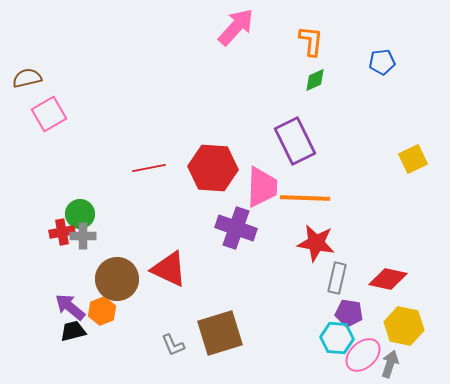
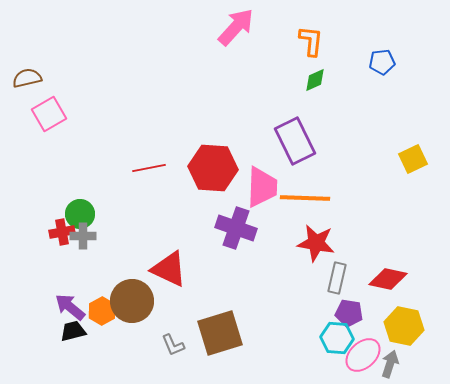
brown circle: moved 15 px right, 22 px down
orange hexagon: rotated 8 degrees counterclockwise
